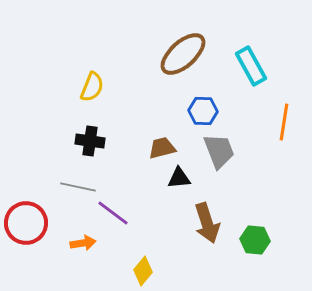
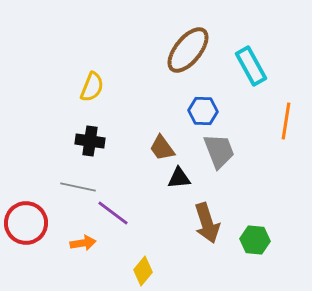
brown ellipse: moved 5 px right, 4 px up; rotated 9 degrees counterclockwise
orange line: moved 2 px right, 1 px up
brown trapezoid: rotated 112 degrees counterclockwise
